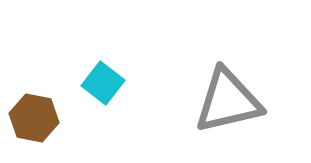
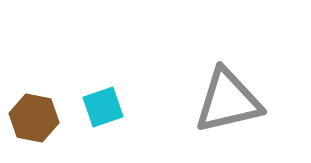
cyan square: moved 24 px down; rotated 33 degrees clockwise
